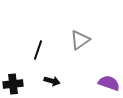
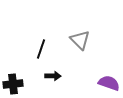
gray triangle: rotated 40 degrees counterclockwise
black line: moved 3 px right, 1 px up
black arrow: moved 1 px right, 5 px up; rotated 14 degrees counterclockwise
